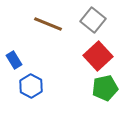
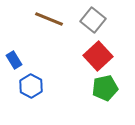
brown line: moved 1 px right, 5 px up
